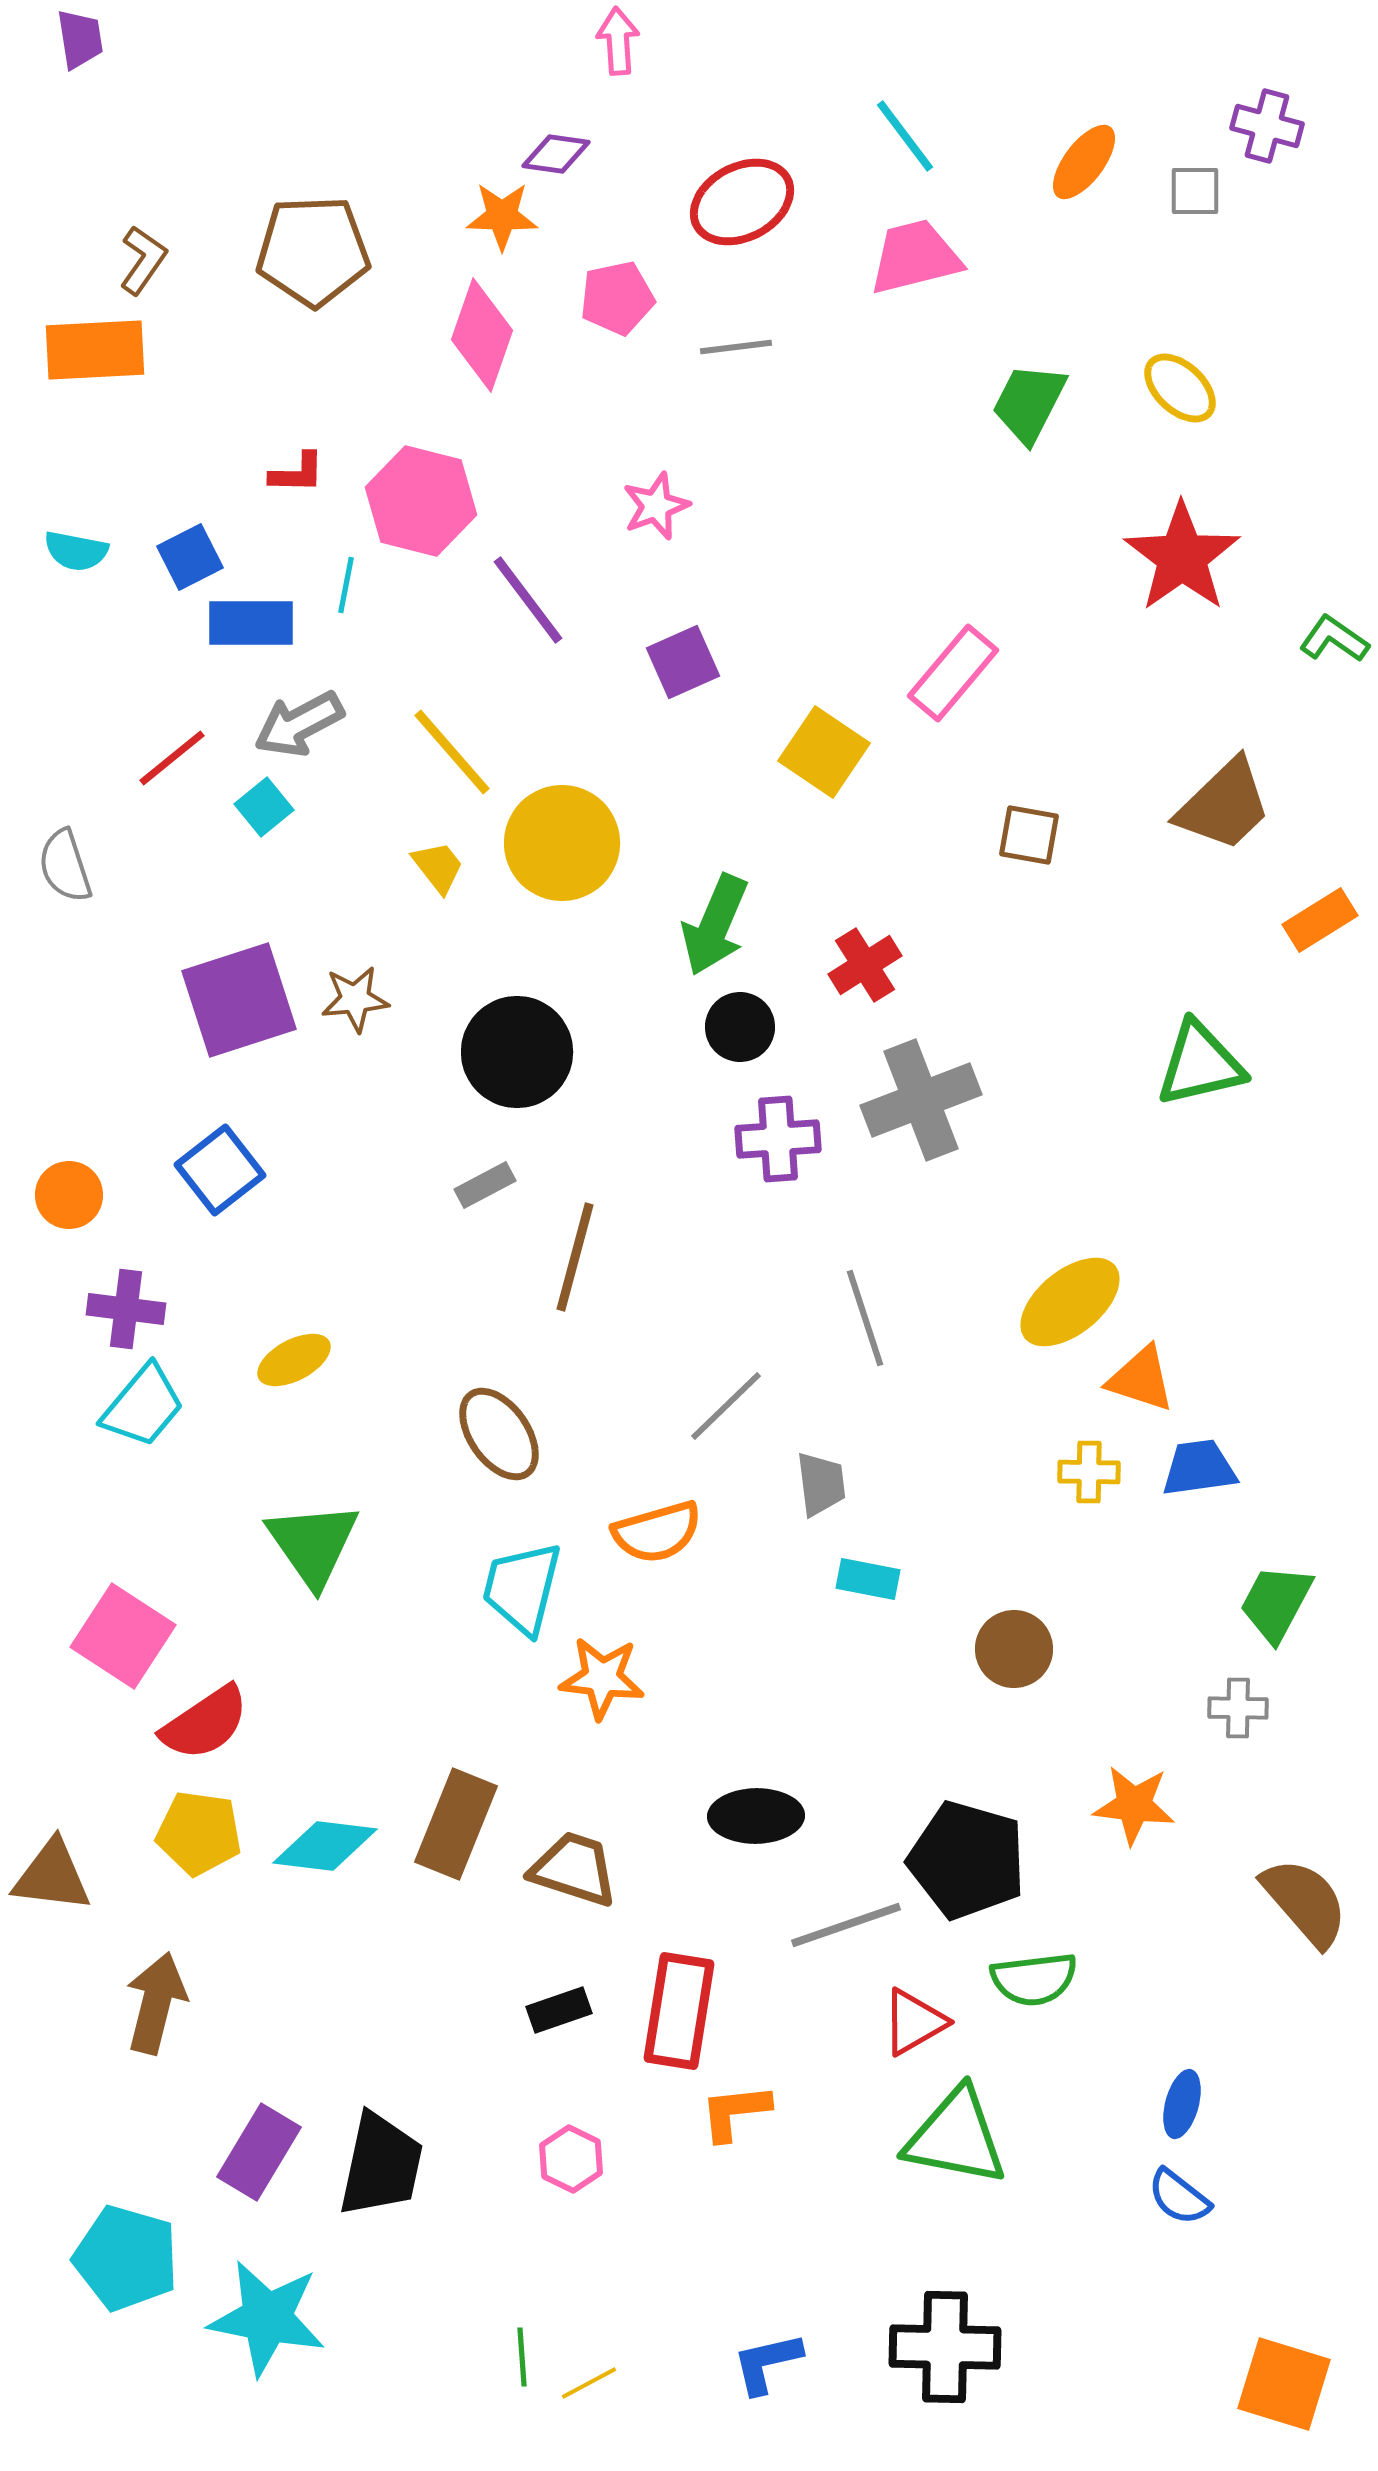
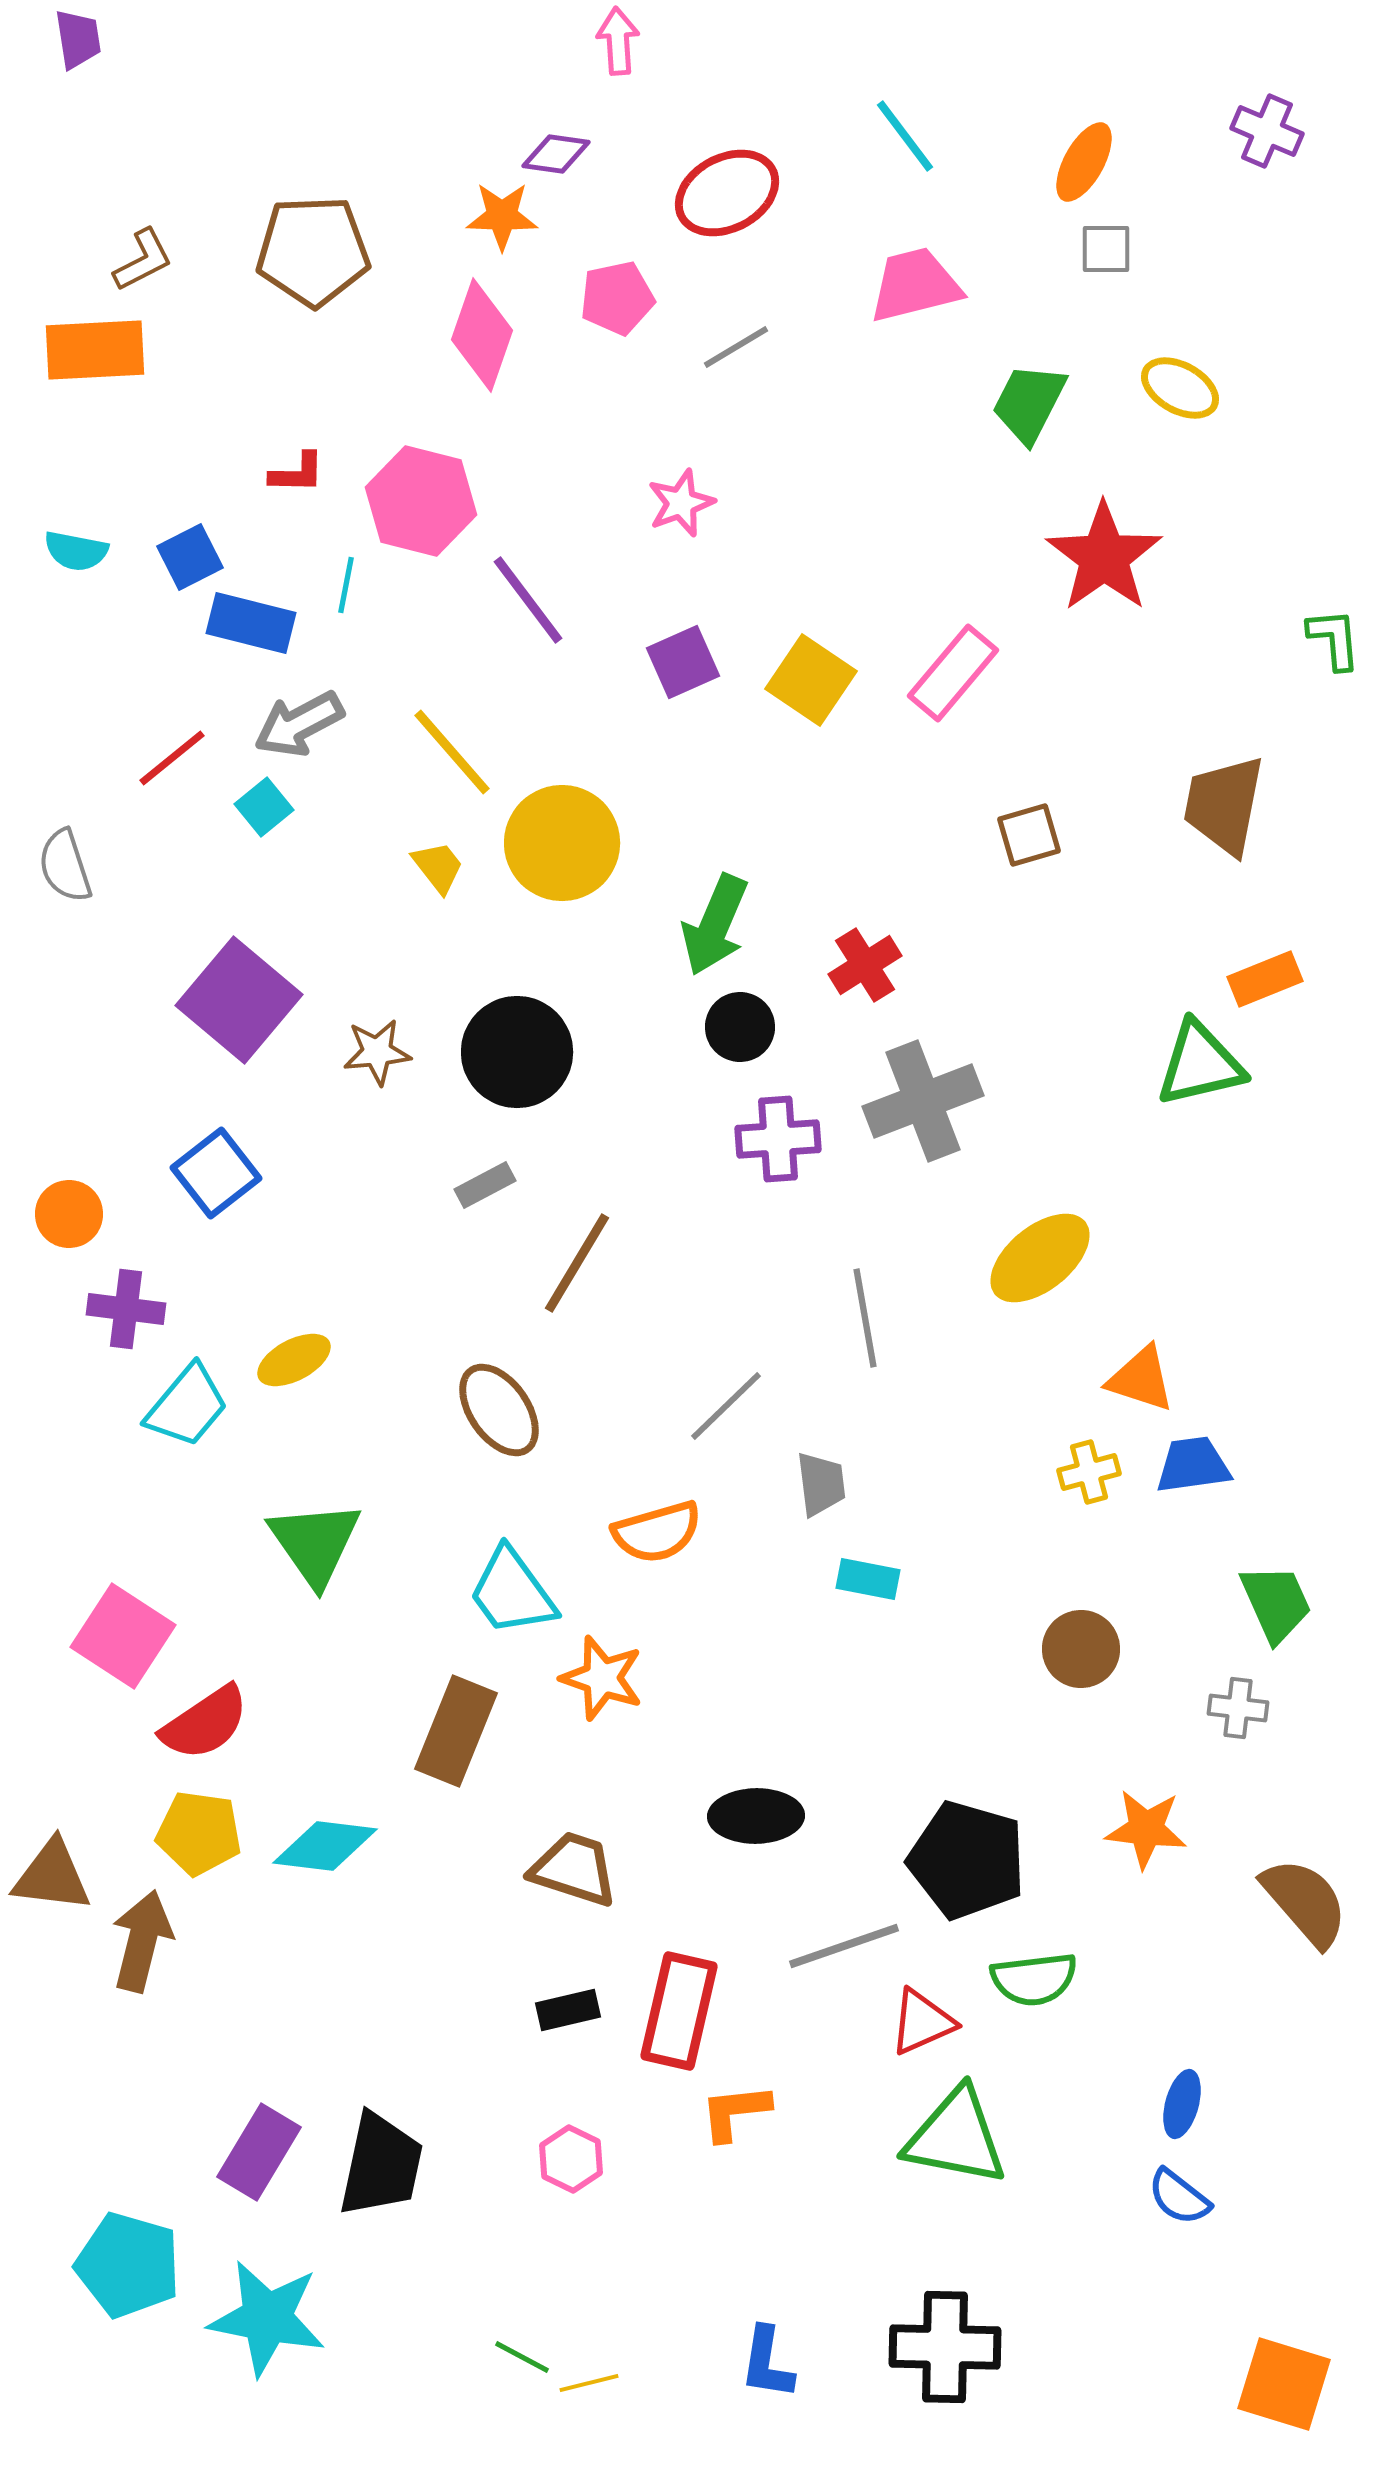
purple trapezoid at (80, 39): moved 2 px left
purple cross at (1267, 126): moved 5 px down; rotated 8 degrees clockwise
orange ellipse at (1084, 162): rotated 8 degrees counterclockwise
gray square at (1195, 191): moved 89 px left, 58 px down
red ellipse at (742, 202): moved 15 px left, 9 px up
pink trapezoid at (915, 257): moved 28 px down
brown L-shape at (143, 260): rotated 28 degrees clockwise
gray line at (736, 347): rotated 24 degrees counterclockwise
yellow ellipse at (1180, 388): rotated 14 degrees counterclockwise
pink star at (656, 506): moved 25 px right, 3 px up
red star at (1182, 557): moved 78 px left
blue rectangle at (251, 623): rotated 14 degrees clockwise
green L-shape at (1334, 639): rotated 50 degrees clockwise
yellow square at (824, 752): moved 13 px left, 72 px up
brown trapezoid at (1224, 805): rotated 145 degrees clockwise
brown square at (1029, 835): rotated 26 degrees counterclockwise
orange rectangle at (1320, 920): moved 55 px left, 59 px down; rotated 10 degrees clockwise
brown star at (355, 999): moved 22 px right, 53 px down
purple square at (239, 1000): rotated 32 degrees counterclockwise
gray cross at (921, 1100): moved 2 px right, 1 px down
blue square at (220, 1170): moved 4 px left, 3 px down
orange circle at (69, 1195): moved 19 px down
brown line at (575, 1257): moved 2 px right, 6 px down; rotated 16 degrees clockwise
yellow ellipse at (1070, 1302): moved 30 px left, 44 px up
gray line at (865, 1318): rotated 8 degrees clockwise
cyan trapezoid at (143, 1406): moved 44 px right
brown ellipse at (499, 1434): moved 24 px up
blue trapezoid at (1199, 1468): moved 6 px left, 3 px up
yellow cross at (1089, 1472): rotated 16 degrees counterclockwise
green triangle at (313, 1544): moved 2 px right, 1 px up
cyan trapezoid at (522, 1588): moved 10 px left, 4 px down; rotated 50 degrees counterclockwise
green trapezoid at (1276, 1603): rotated 128 degrees clockwise
brown circle at (1014, 1649): moved 67 px right
orange star at (602, 1678): rotated 12 degrees clockwise
gray cross at (1238, 1708): rotated 6 degrees clockwise
orange star at (1134, 1805): moved 12 px right, 24 px down
brown rectangle at (456, 1824): moved 93 px up
gray line at (846, 1925): moved 2 px left, 21 px down
brown arrow at (156, 2003): moved 14 px left, 62 px up
black rectangle at (559, 2010): moved 9 px right; rotated 6 degrees clockwise
red rectangle at (679, 2011): rotated 4 degrees clockwise
red triangle at (914, 2022): moved 8 px right; rotated 6 degrees clockwise
cyan pentagon at (126, 2258): moved 2 px right, 7 px down
green line at (522, 2357): rotated 58 degrees counterclockwise
blue L-shape at (767, 2363): rotated 68 degrees counterclockwise
yellow line at (589, 2383): rotated 14 degrees clockwise
